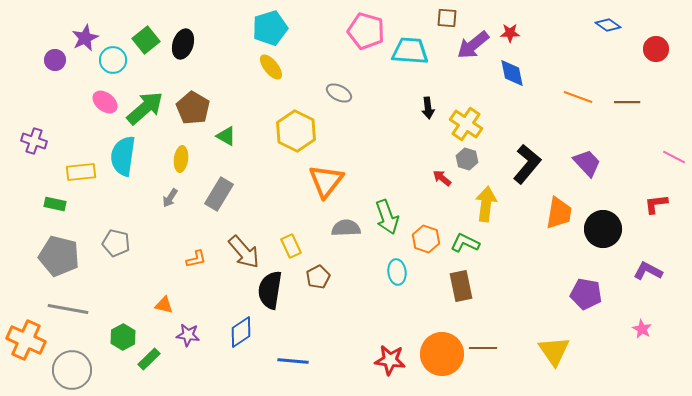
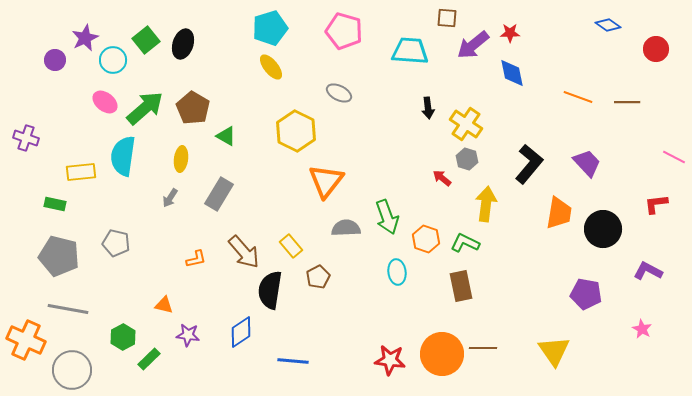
pink pentagon at (366, 31): moved 22 px left
purple cross at (34, 141): moved 8 px left, 3 px up
black L-shape at (527, 164): moved 2 px right
yellow rectangle at (291, 246): rotated 15 degrees counterclockwise
